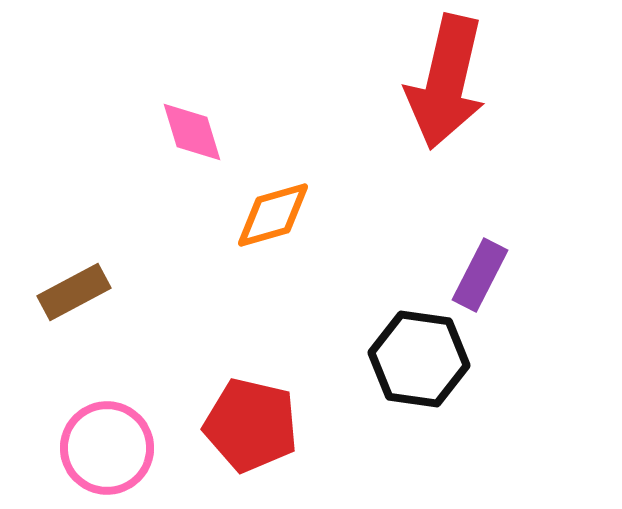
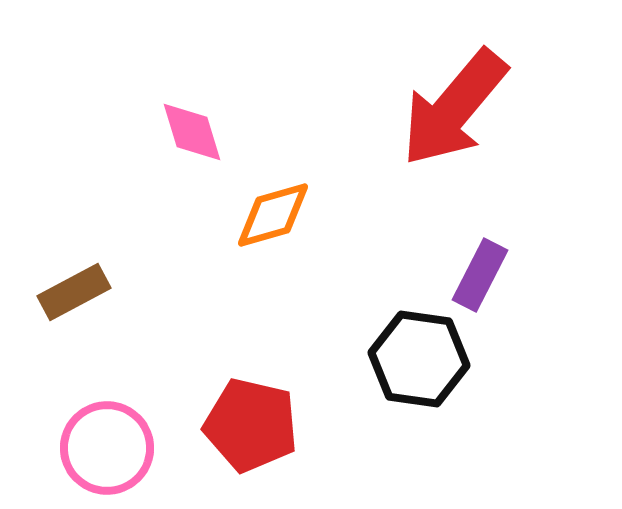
red arrow: moved 8 px right, 26 px down; rotated 27 degrees clockwise
